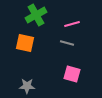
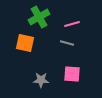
green cross: moved 3 px right, 2 px down
pink square: rotated 12 degrees counterclockwise
gray star: moved 14 px right, 6 px up
